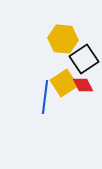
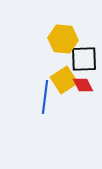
black square: rotated 32 degrees clockwise
yellow square: moved 3 px up
